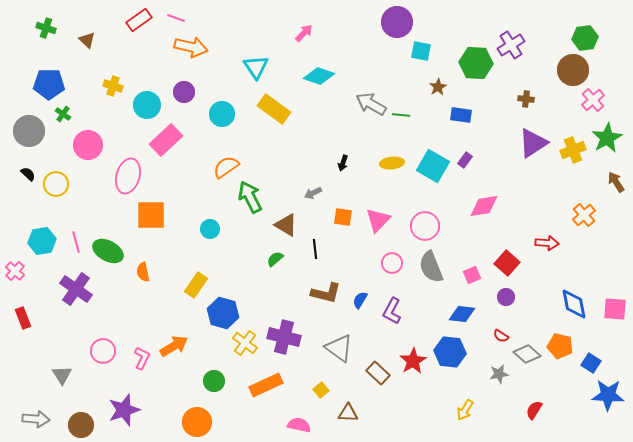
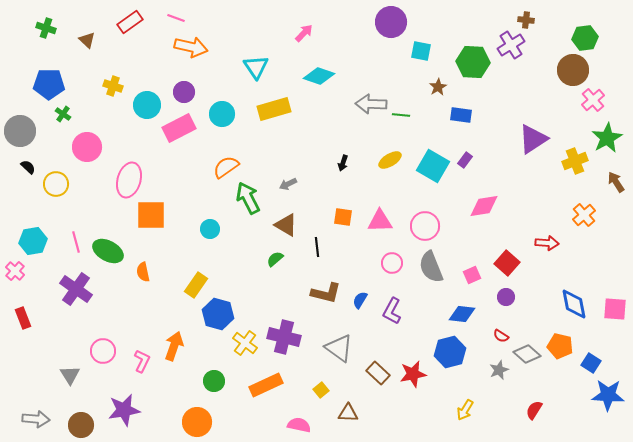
red rectangle at (139, 20): moved 9 px left, 2 px down
purple circle at (397, 22): moved 6 px left
green hexagon at (476, 63): moved 3 px left, 1 px up
brown cross at (526, 99): moved 79 px up
gray arrow at (371, 104): rotated 28 degrees counterclockwise
yellow rectangle at (274, 109): rotated 52 degrees counterclockwise
gray circle at (29, 131): moved 9 px left
pink rectangle at (166, 140): moved 13 px right, 12 px up; rotated 16 degrees clockwise
purple triangle at (533, 143): moved 4 px up
pink circle at (88, 145): moved 1 px left, 2 px down
yellow cross at (573, 150): moved 2 px right, 11 px down
yellow ellipse at (392, 163): moved 2 px left, 3 px up; rotated 25 degrees counterclockwise
black semicircle at (28, 174): moved 7 px up
pink ellipse at (128, 176): moved 1 px right, 4 px down
gray arrow at (313, 193): moved 25 px left, 9 px up
green arrow at (250, 197): moved 2 px left, 1 px down
pink triangle at (378, 220): moved 2 px right, 1 px down; rotated 44 degrees clockwise
cyan hexagon at (42, 241): moved 9 px left
black line at (315, 249): moved 2 px right, 2 px up
blue hexagon at (223, 313): moved 5 px left, 1 px down
orange arrow at (174, 346): rotated 40 degrees counterclockwise
blue hexagon at (450, 352): rotated 20 degrees counterclockwise
pink L-shape at (142, 358): moved 3 px down
red star at (413, 361): moved 13 px down; rotated 20 degrees clockwise
gray star at (499, 374): moved 4 px up; rotated 12 degrees counterclockwise
gray triangle at (62, 375): moved 8 px right
purple star at (124, 410): rotated 8 degrees clockwise
